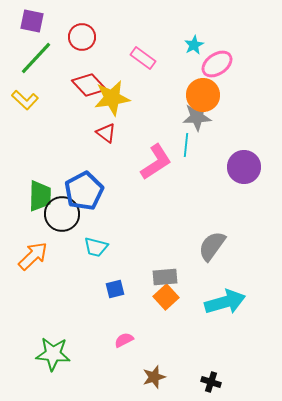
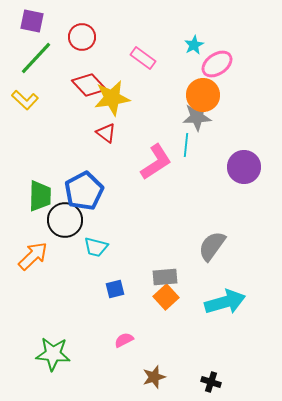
black circle: moved 3 px right, 6 px down
